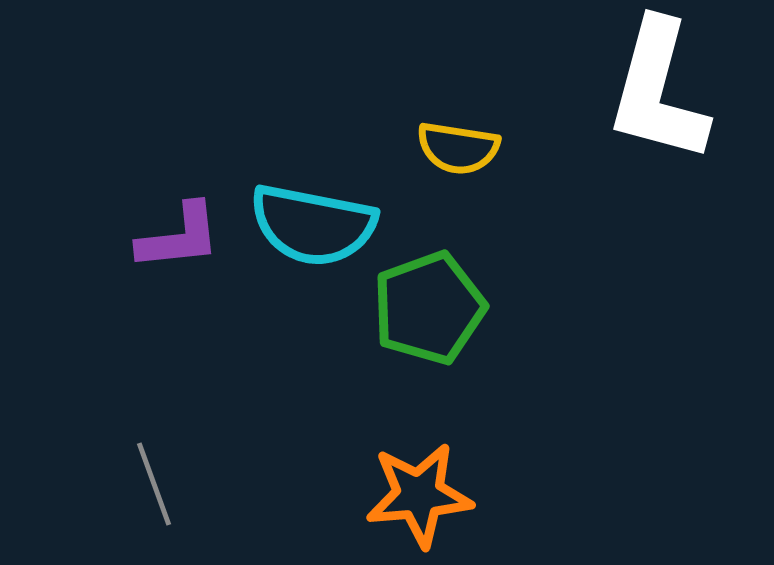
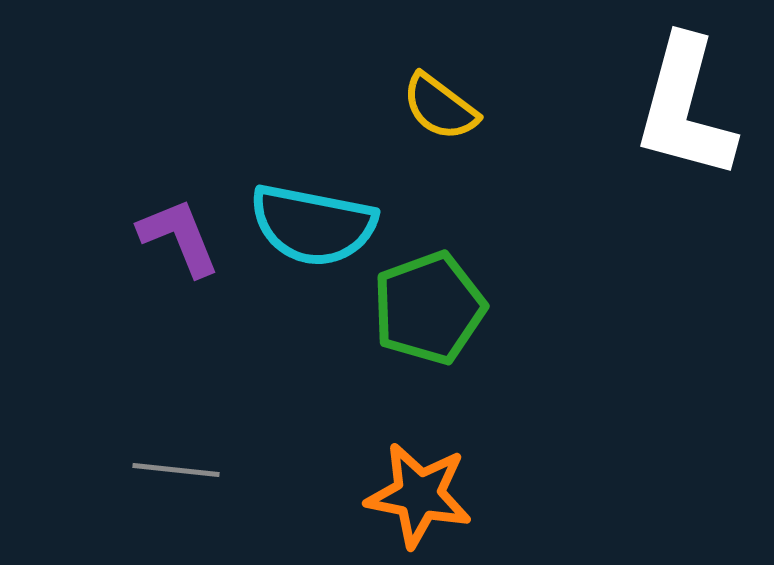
white L-shape: moved 27 px right, 17 px down
yellow semicircle: moved 18 px left, 41 px up; rotated 28 degrees clockwise
purple L-shape: rotated 106 degrees counterclockwise
gray line: moved 22 px right, 14 px up; rotated 64 degrees counterclockwise
orange star: rotated 16 degrees clockwise
